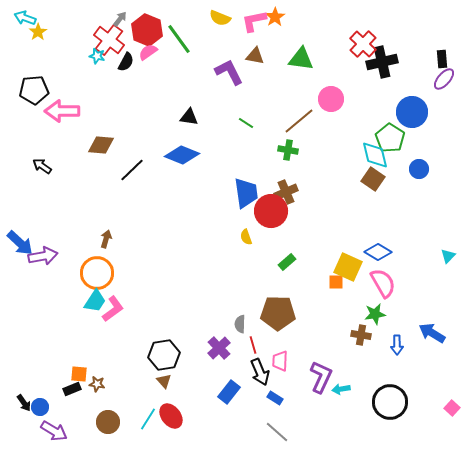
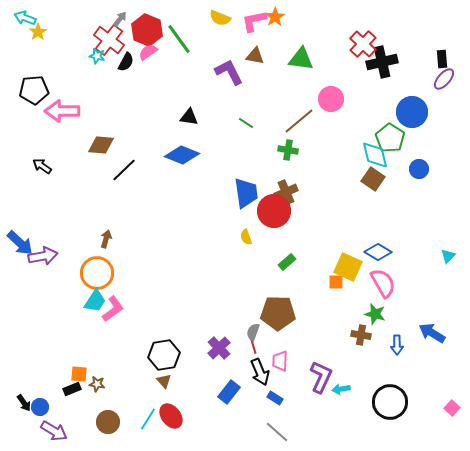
black line at (132, 170): moved 8 px left
red circle at (271, 211): moved 3 px right
green star at (375, 314): rotated 25 degrees clockwise
gray semicircle at (240, 324): moved 13 px right, 8 px down; rotated 18 degrees clockwise
